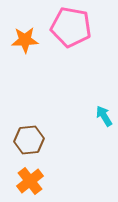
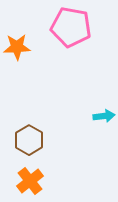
orange star: moved 8 px left, 7 px down
cyan arrow: rotated 115 degrees clockwise
brown hexagon: rotated 24 degrees counterclockwise
